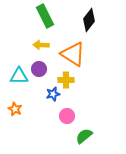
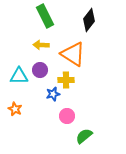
purple circle: moved 1 px right, 1 px down
